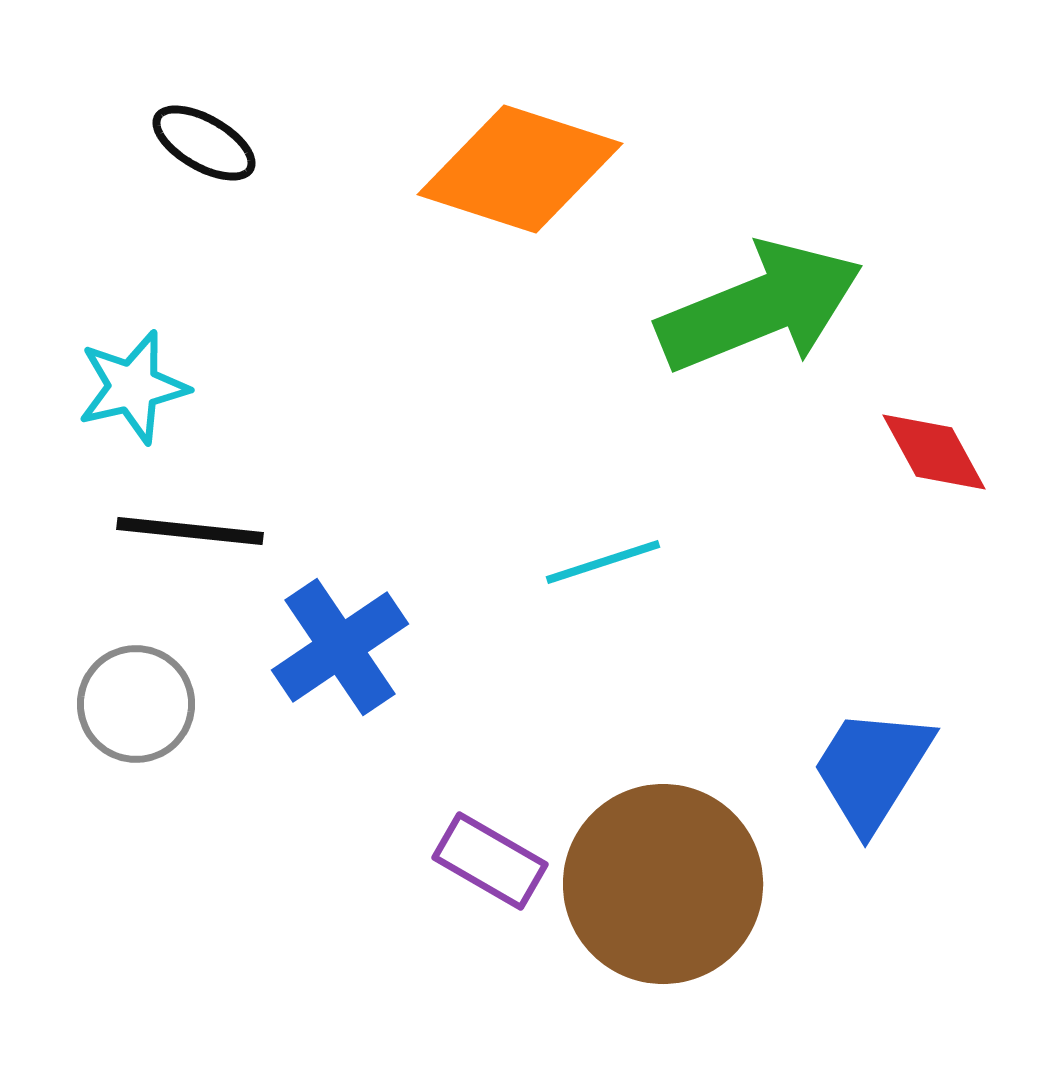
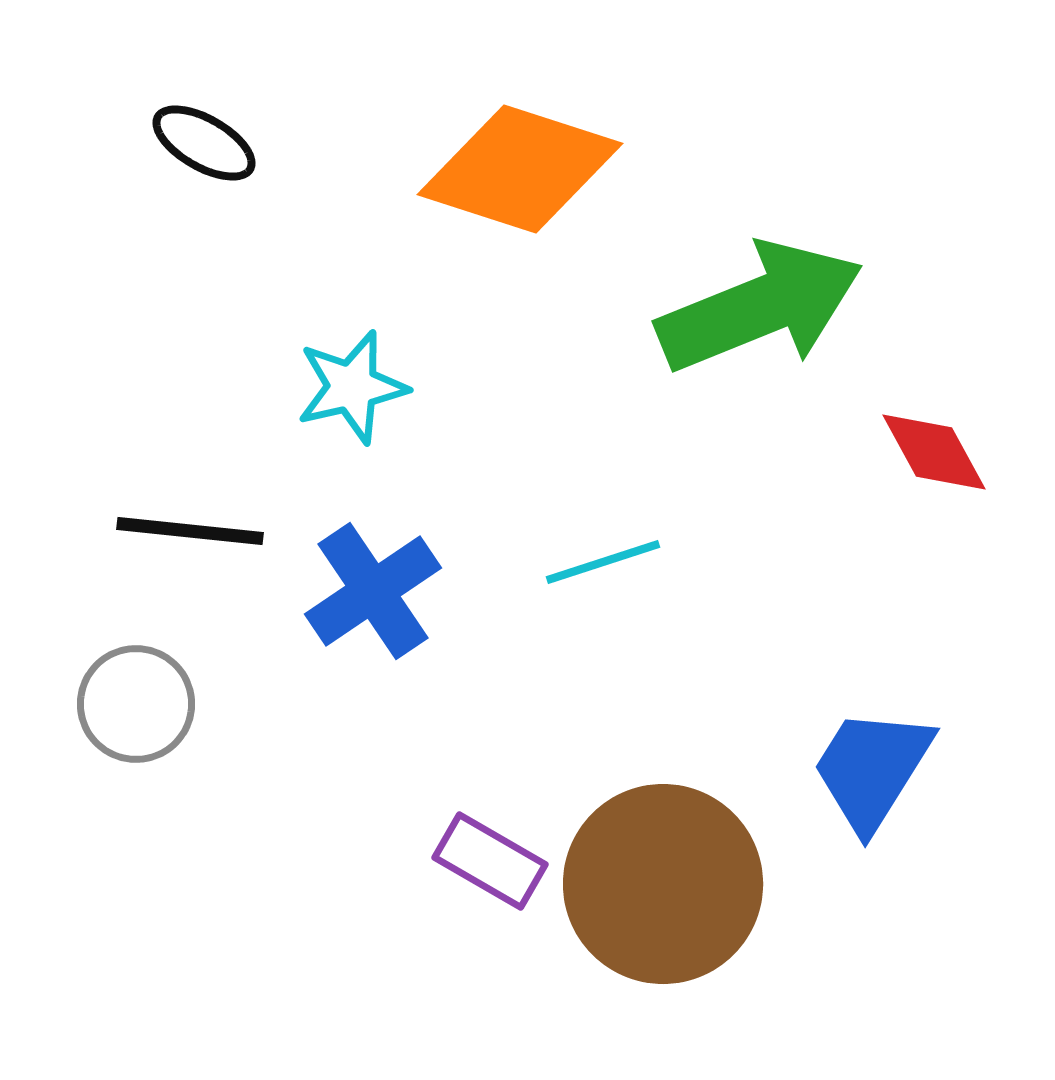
cyan star: moved 219 px right
blue cross: moved 33 px right, 56 px up
